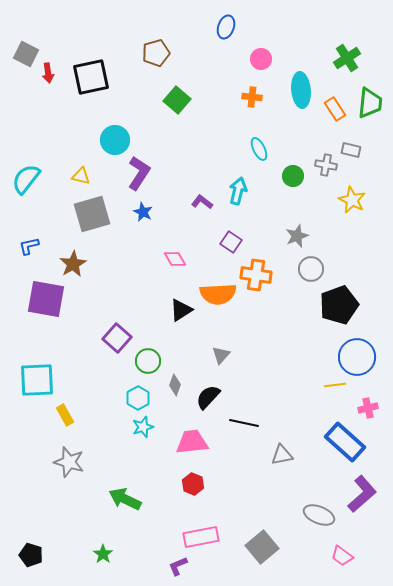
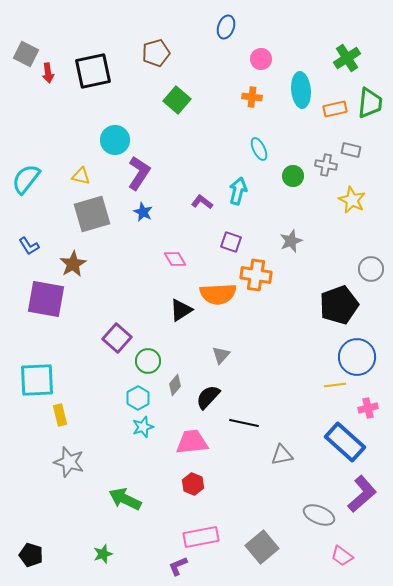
black square at (91, 77): moved 2 px right, 6 px up
orange rectangle at (335, 109): rotated 70 degrees counterclockwise
gray star at (297, 236): moved 6 px left, 5 px down
purple square at (231, 242): rotated 15 degrees counterclockwise
blue L-shape at (29, 246): rotated 110 degrees counterclockwise
gray circle at (311, 269): moved 60 px right
gray diamond at (175, 385): rotated 20 degrees clockwise
yellow rectangle at (65, 415): moved 5 px left; rotated 15 degrees clockwise
green star at (103, 554): rotated 18 degrees clockwise
